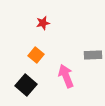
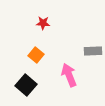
red star: rotated 16 degrees clockwise
gray rectangle: moved 4 px up
pink arrow: moved 3 px right, 1 px up
